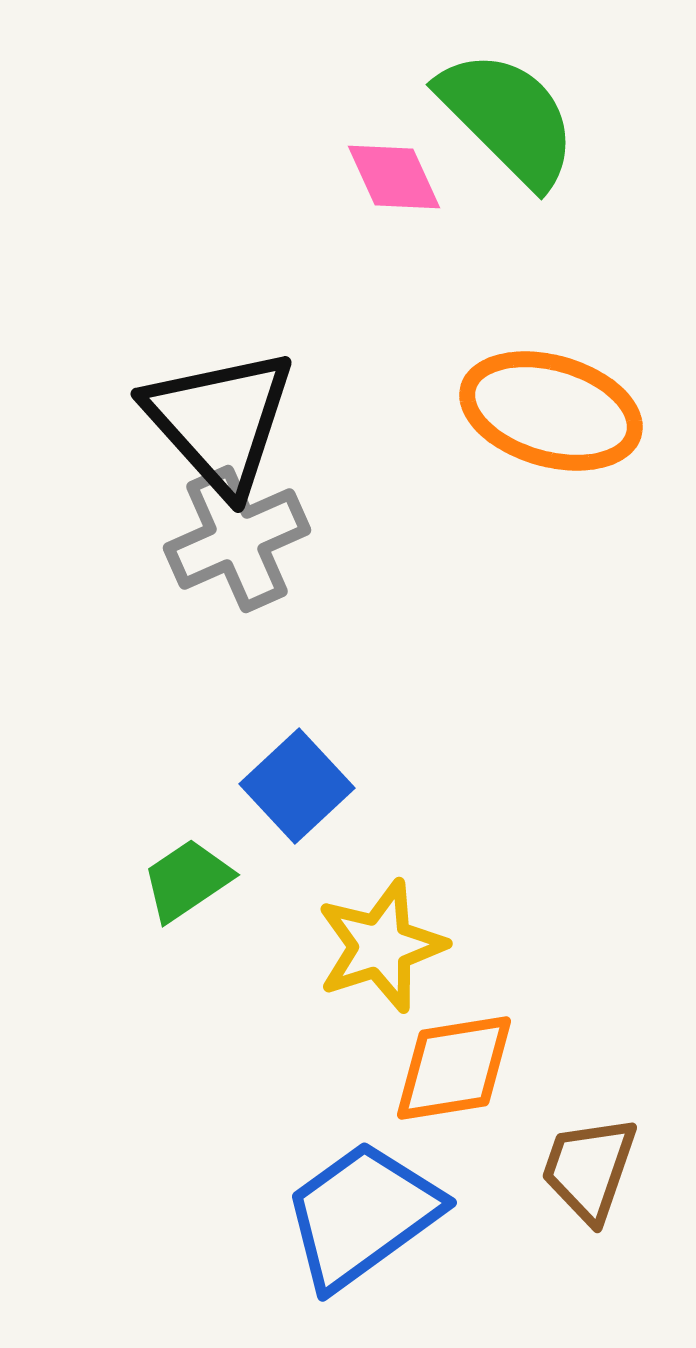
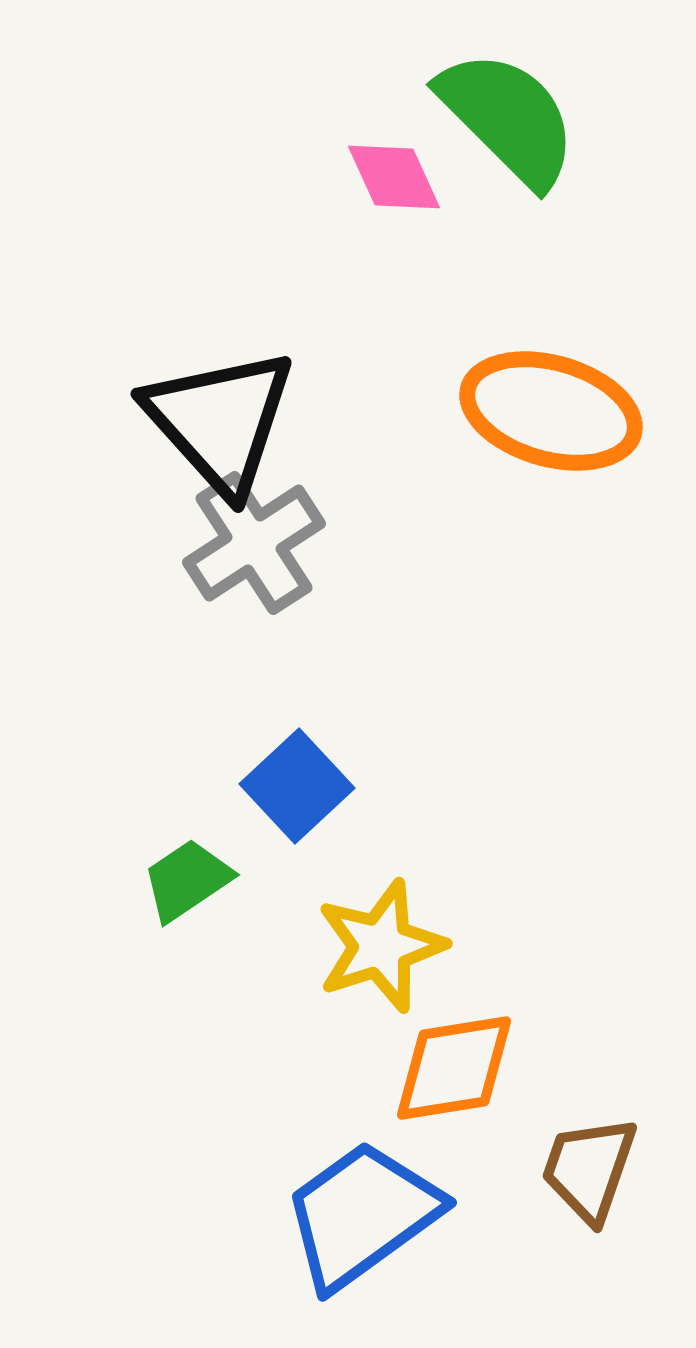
gray cross: moved 17 px right, 4 px down; rotated 9 degrees counterclockwise
